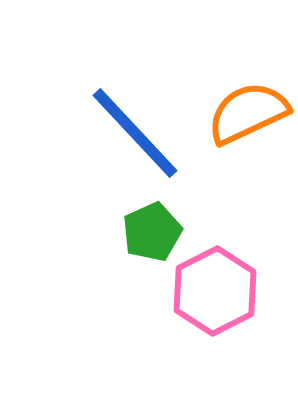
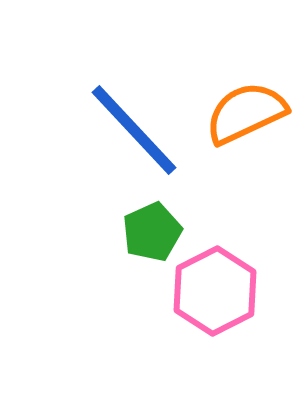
orange semicircle: moved 2 px left
blue line: moved 1 px left, 3 px up
